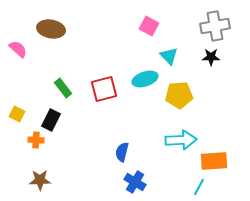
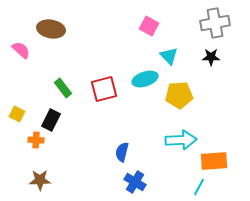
gray cross: moved 3 px up
pink semicircle: moved 3 px right, 1 px down
